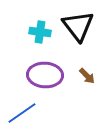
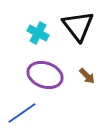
cyan cross: moved 2 px left, 1 px down; rotated 20 degrees clockwise
purple ellipse: rotated 16 degrees clockwise
